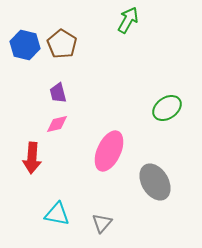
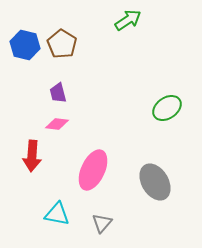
green arrow: rotated 28 degrees clockwise
pink diamond: rotated 20 degrees clockwise
pink ellipse: moved 16 px left, 19 px down
red arrow: moved 2 px up
